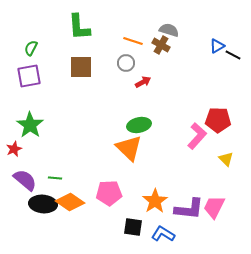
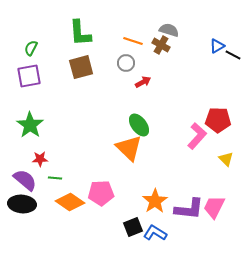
green L-shape: moved 1 px right, 6 px down
brown square: rotated 15 degrees counterclockwise
green ellipse: rotated 65 degrees clockwise
red star: moved 26 px right, 10 px down; rotated 21 degrees clockwise
pink pentagon: moved 8 px left
black ellipse: moved 21 px left
black square: rotated 30 degrees counterclockwise
blue L-shape: moved 8 px left, 1 px up
